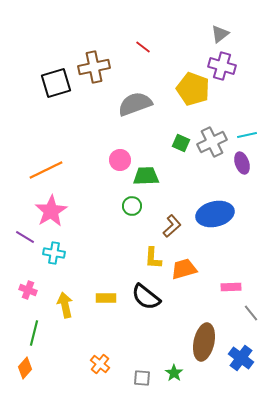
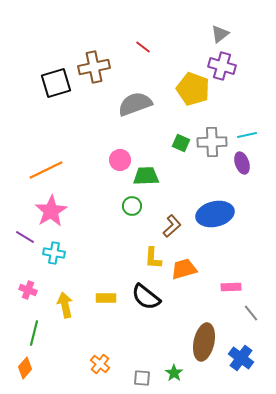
gray cross: rotated 24 degrees clockwise
